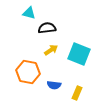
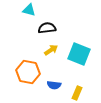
cyan triangle: moved 3 px up
